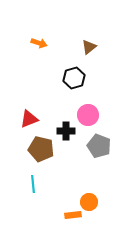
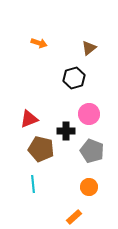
brown triangle: moved 1 px down
pink circle: moved 1 px right, 1 px up
gray pentagon: moved 7 px left, 5 px down
orange circle: moved 15 px up
orange rectangle: moved 1 px right, 2 px down; rotated 35 degrees counterclockwise
